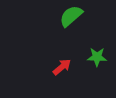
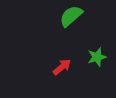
green star: rotated 18 degrees counterclockwise
